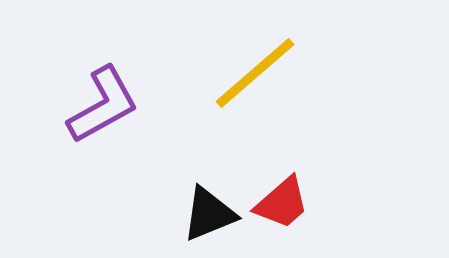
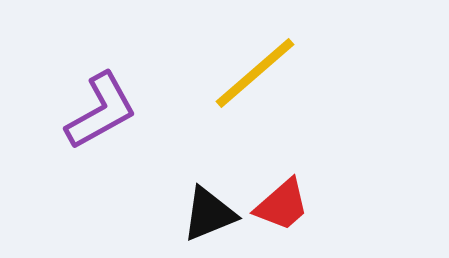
purple L-shape: moved 2 px left, 6 px down
red trapezoid: moved 2 px down
